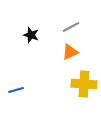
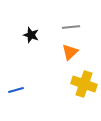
gray line: rotated 24 degrees clockwise
orange triangle: rotated 18 degrees counterclockwise
yellow cross: rotated 15 degrees clockwise
